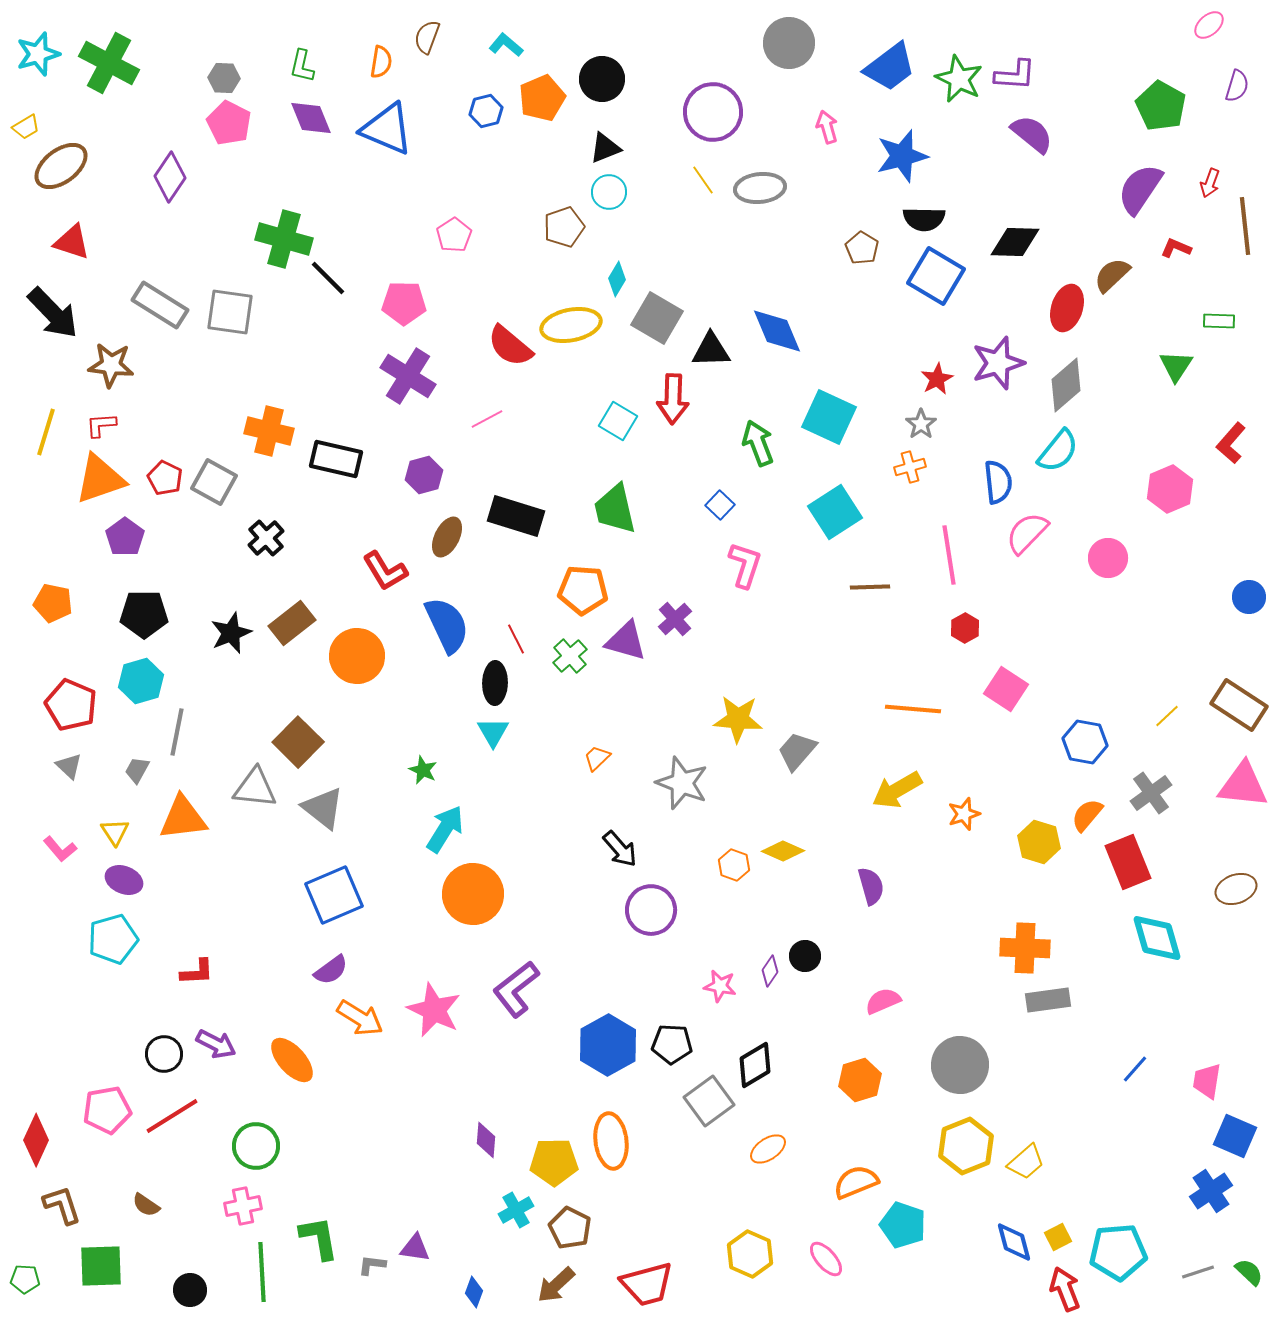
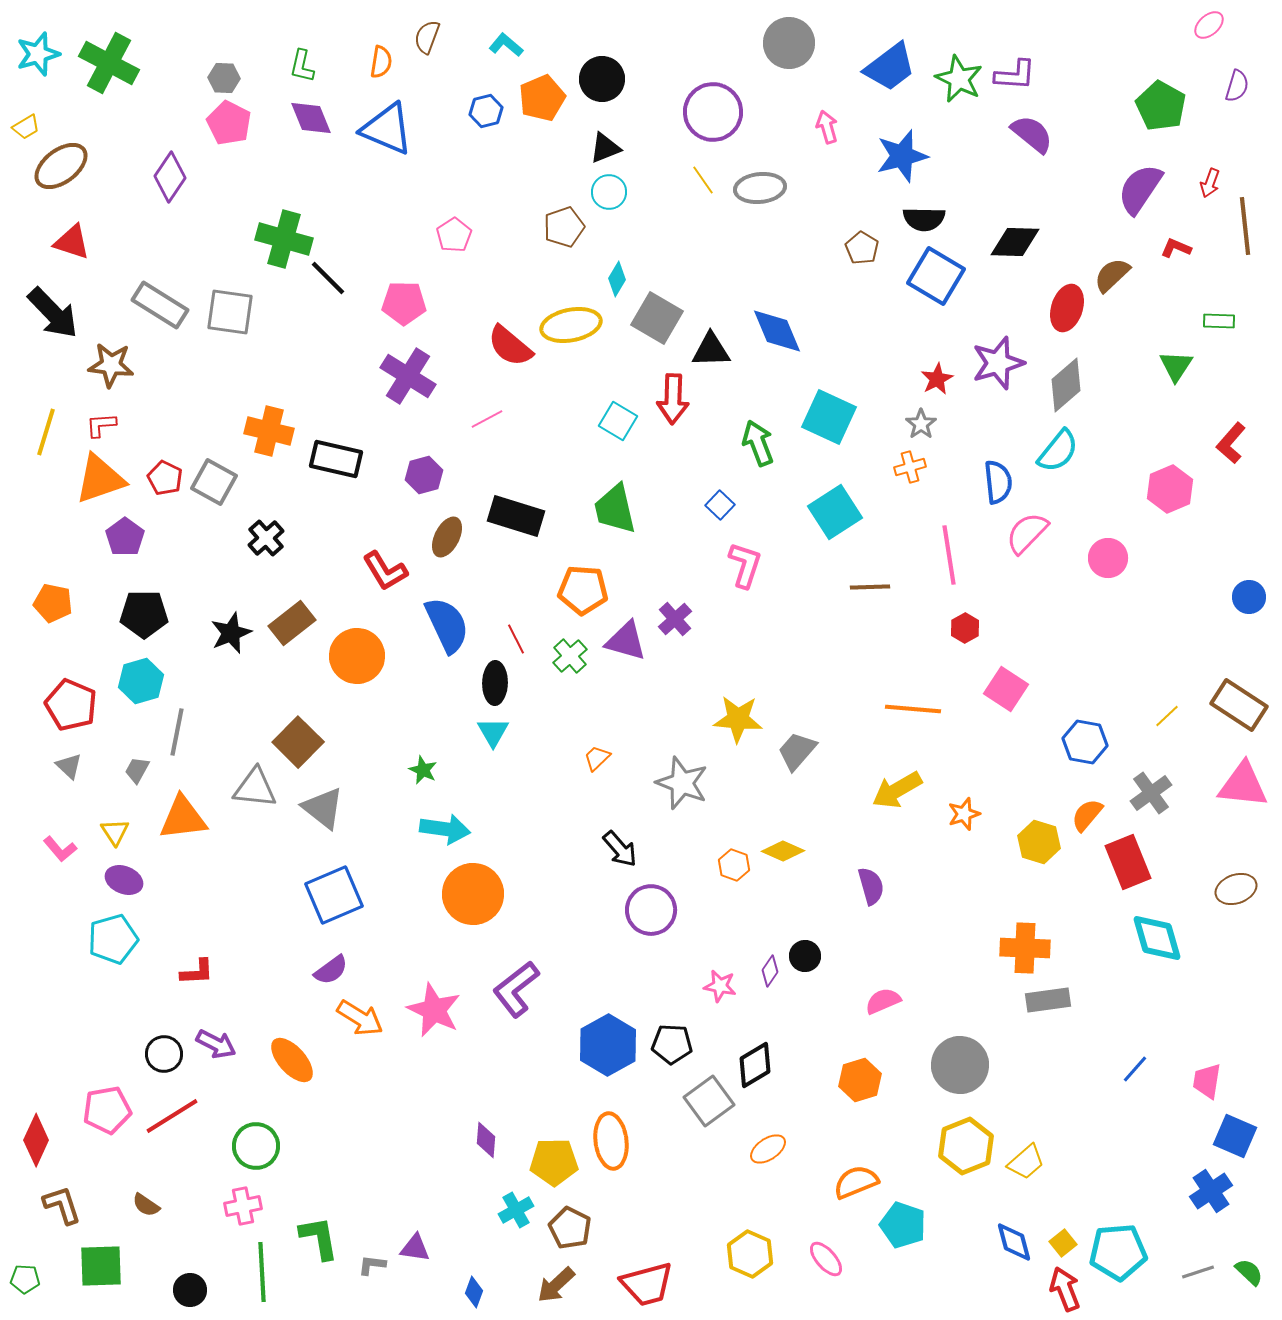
cyan arrow at (445, 829): rotated 66 degrees clockwise
yellow square at (1058, 1237): moved 5 px right, 6 px down; rotated 12 degrees counterclockwise
